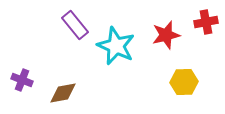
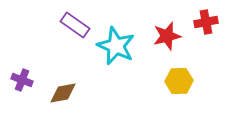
purple rectangle: rotated 16 degrees counterclockwise
red star: moved 1 px right, 1 px down
yellow hexagon: moved 5 px left, 1 px up
